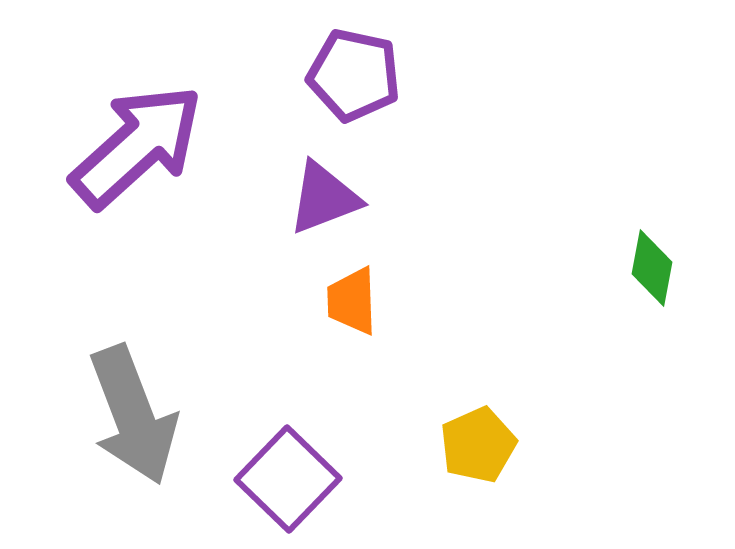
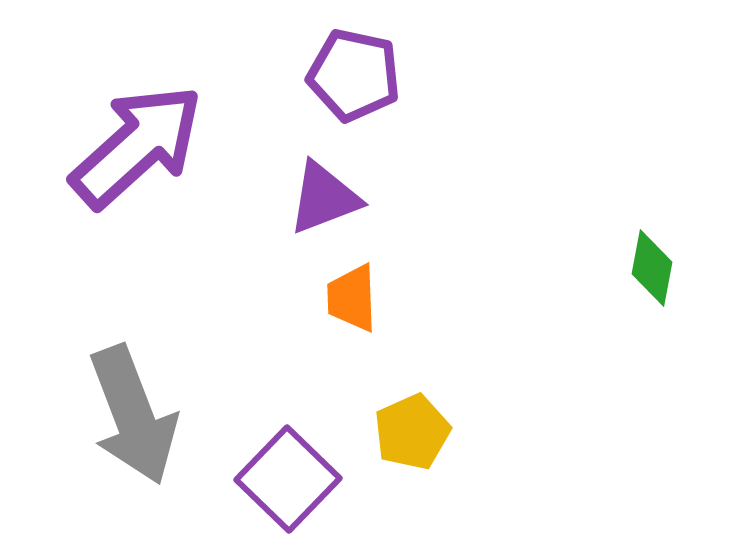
orange trapezoid: moved 3 px up
yellow pentagon: moved 66 px left, 13 px up
